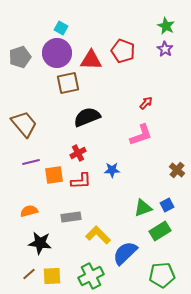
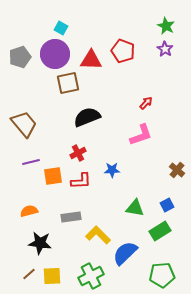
purple circle: moved 2 px left, 1 px down
orange square: moved 1 px left, 1 px down
green triangle: moved 8 px left; rotated 30 degrees clockwise
